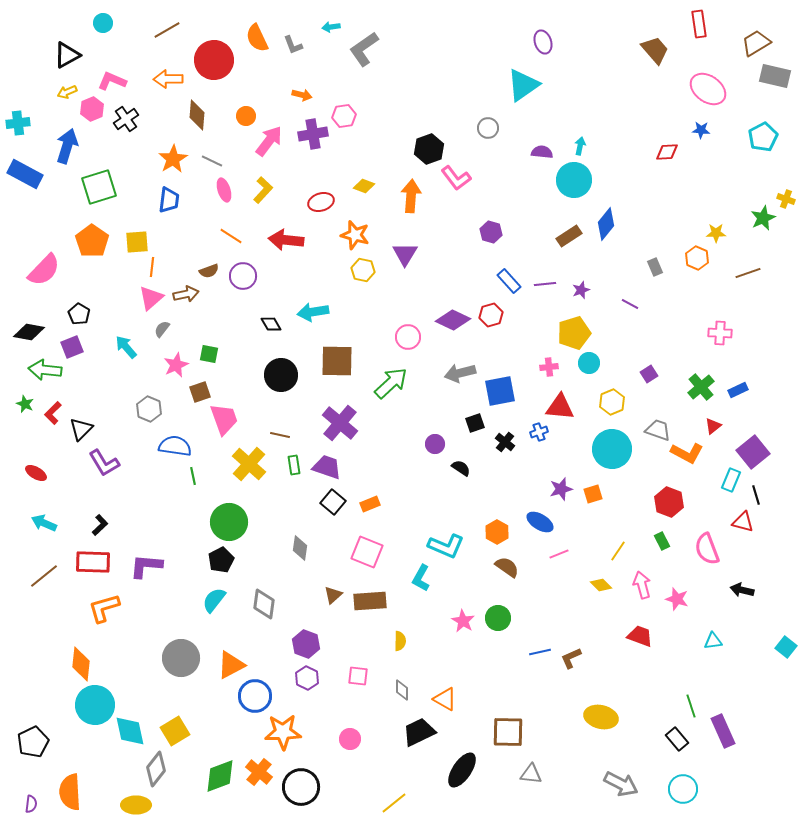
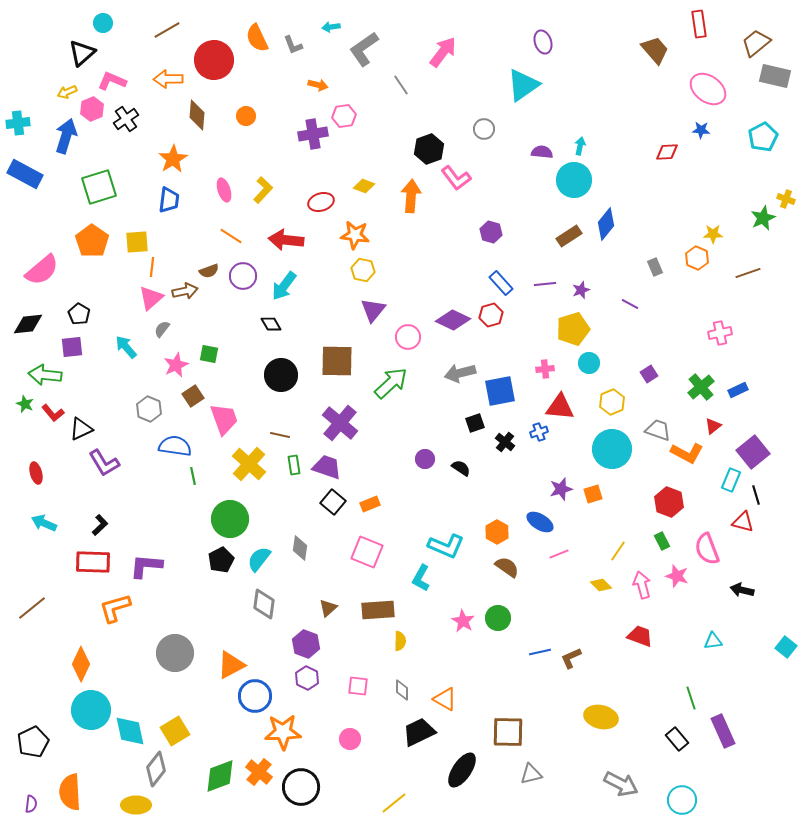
brown trapezoid at (756, 43): rotated 8 degrees counterclockwise
black triangle at (67, 55): moved 15 px right, 2 px up; rotated 12 degrees counterclockwise
orange arrow at (302, 95): moved 16 px right, 10 px up
gray circle at (488, 128): moved 4 px left, 1 px down
pink arrow at (269, 141): moved 174 px right, 89 px up
blue arrow at (67, 146): moved 1 px left, 10 px up
gray line at (212, 161): moved 189 px right, 76 px up; rotated 30 degrees clockwise
yellow star at (716, 233): moved 3 px left, 1 px down
orange star at (355, 235): rotated 8 degrees counterclockwise
purple triangle at (405, 254): moved 32 px left, 56 px down; rotated 8 degrees clockwise
pink semicircle at (44, 270): moved 2 px left; rotated 6 degrees clockwise
blue rectangle at (509, 281): moved 8 px left, 2 px down
brown arrow at (186, 294): moved 1 px left, 3 px up
cyan arrow at (313, 312): moved 29 px left, 26 px up; rotated 44 degrees counterclockwise
black diamond at (29, 332): moved 1 px left, 8 px up; rotated 16 degrees counterclockwise
yellow pentagon at (574, 333): moved 1 px left, 4 px up
pink cross at (720, 333): rotated 15 degrees counterclockwise
purple square at (72, 347): rotated 15 degrees clockwise
pink cross at (549, 367): moved 4 px left, 2 px down
green arrow at (45, 370): moved 5 px down
brown square at (200, 392): moved 7 px left, 4 px down; rotated 15 degrees counterclockwise
red L-shape at (53, 413): rotated 85 degrees counterclockwise
black triangle at (81, 429): rotated 20 degrees clockwise
purple circle at (435, 444): moved 10 px left, 15 px down
red ellipse at (36, 473): rotated 45 degrees clockwise
green circle at (229, 522): moved 1 px right, 3 px up
brown line at (44, 576): moved 12 px left, 32 px down
brown triangle at (333, 595): moved 5 px left, 13 px down
pink star at (677, 599): moved 23 px up
cyan semicircle at (214, 600): moved 45 px right, 41 px up
brown rectangle at (370, 601): moved 8 px right, 9 px down
orange L-shape at (104, 608): moved 11 px right
gray circle at (181, 658): moved 6 px left, 5 px up
orange diamond at (81, 664): rotated 20 degrees clockwise
pink square at (358, 676): moved 10 px down
cyan circle at (95, 705): moved 4 px left, 5 px down
green line at (691, 706): moved 8 px up
gray triangle at (531, 774): rotated 20 degrees counterclockwise
cyan circle at (683, 789): moved 1 px left, 11 px down
